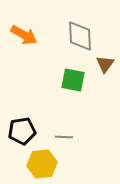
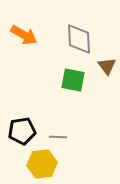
gray diamond: moved 1 px left, 3 px down
brown triangle: moved 2 px right, 2 px down; rotated 12 degrees counterclockwise
gray line: moved 6 px left
